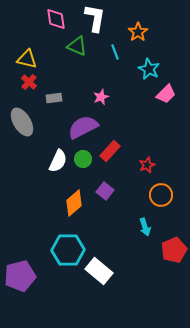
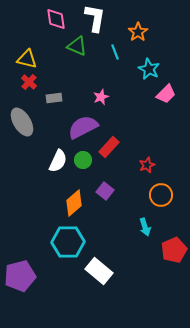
red rectangle: moved 1 px left, 4 px up
green circle: moved 1 px down
cyan hexagon: moved 8 px up
